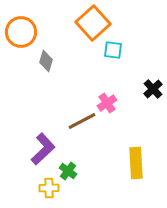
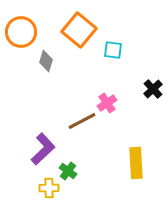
orange square: moved 14 px left, 7 px down; rotated 8 degrees counterclockwise
